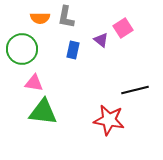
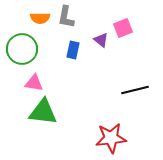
pink square: rotated 12 degrees clockwise
red star: moved 2 px right, 18 px down; rotated 16 degrees counterclockwise
